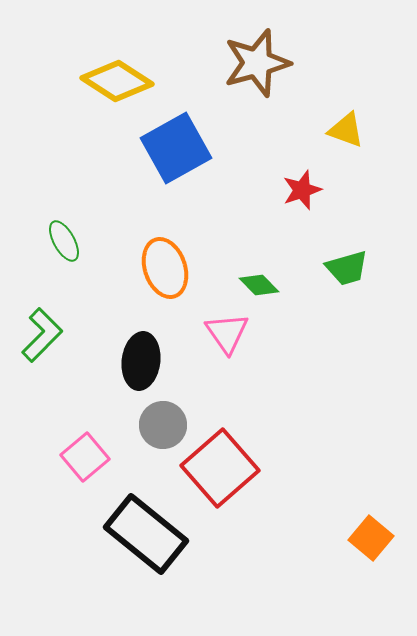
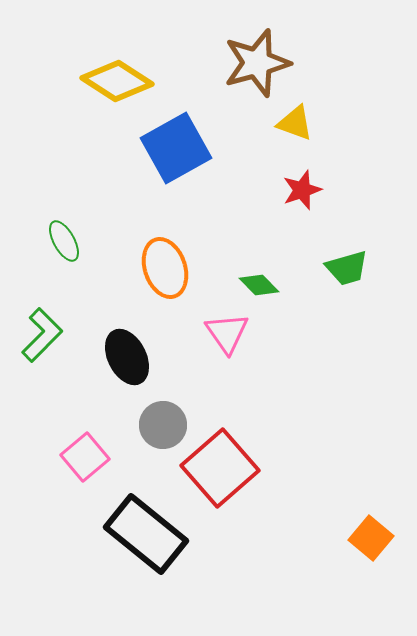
yellow triangle: moved 51 px left, 7 px up
black ellipse: moved 14 px left, 4 px up; rotated 34 degrees counterclockwise
